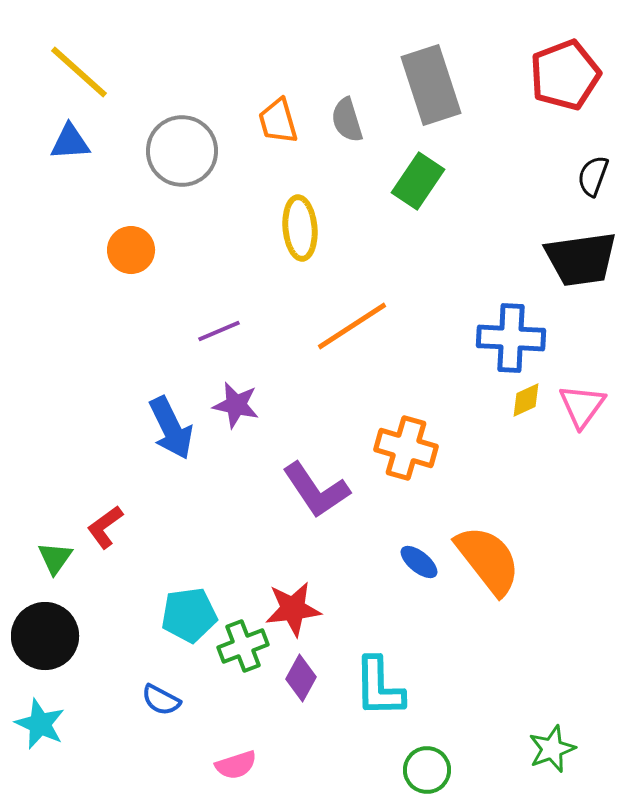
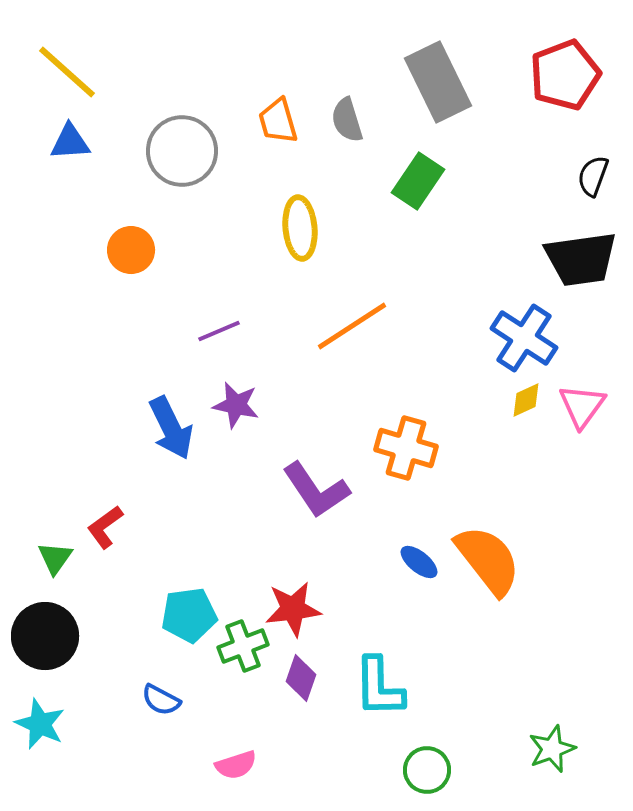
yellow line: moved 12 px left
gray rectangle: moved 7 px right, 3 px up; rotated 8 degrees counterclockwise
blue cross: moved 13 px right; rotated 30 degrees clockwise
purple diamond: rotated 9 degrees counterclockwise
